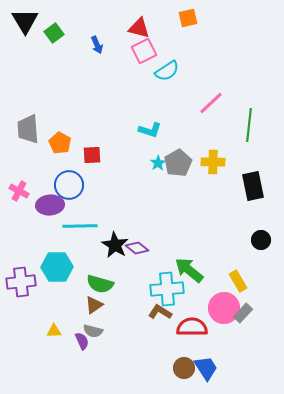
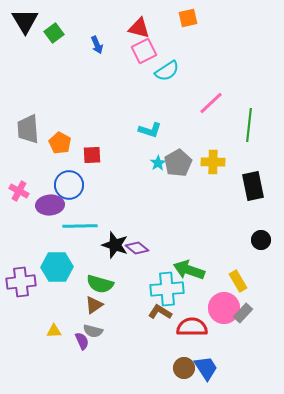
black star: rotated 12 degrees counterclockwise
green arrow: rotated 20 degrees counterclockwise
